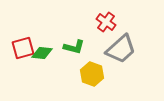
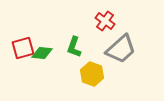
red cross: moved 1 px left, 1 px up
green L-shape: rotated 95 degrees clockwise
